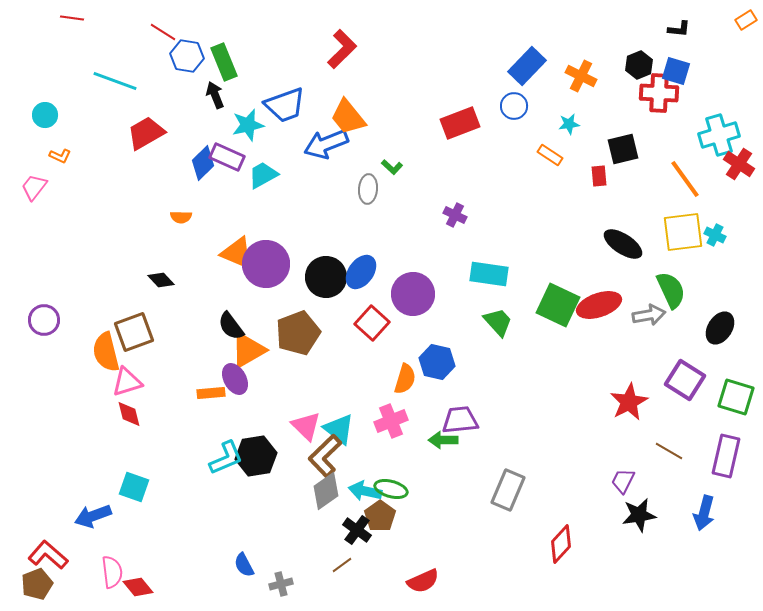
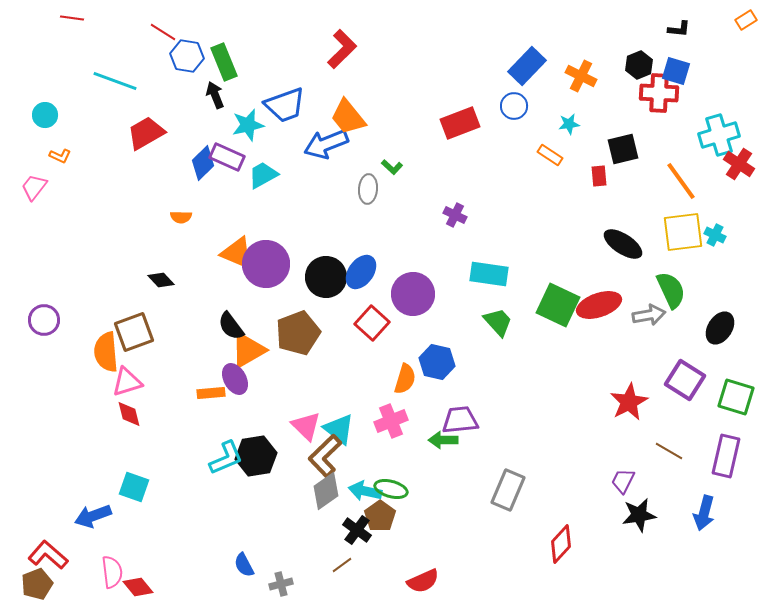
orange line at (685, 179): moved 4 px left, 2 px down
orange semicircle at (106, 352): rotated 9 degrees clockwise
